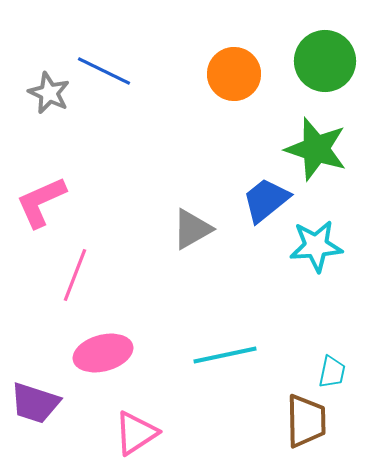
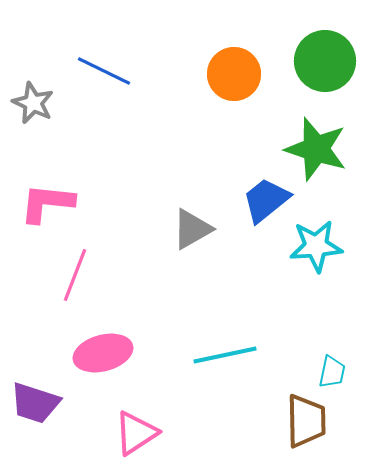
gray star: moved 16 px left, 10 px down
pink L-shape: moved 6 px right, 1 px down; rotated 30 degrees clockwise
